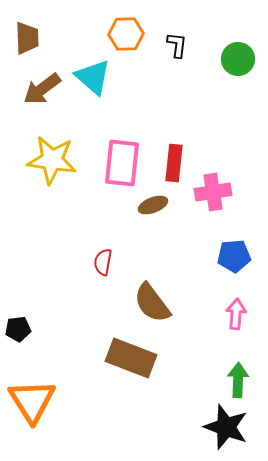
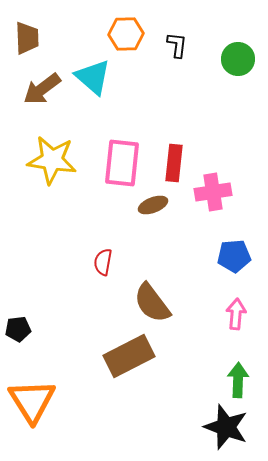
brown rectangle: moved 2 px left, 2 px up; rotated 48 degrees counterclockwise
